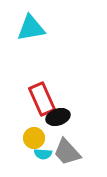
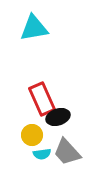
cyan triangle: moved 3 px right
yellow circle: moved 2 px left, 3 px up
cyan semicircle: moved 1 px left; rotated 12 degrees counterclockwise
